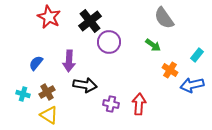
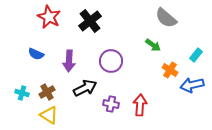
gray semicircle: moved 2 px right; rotated 15 degrees counterclockwise
purple circle: moved 2 px right, 19 px down
cyan rectangle: moved 1 px left
blue semicircle: moved 9 px up; rotated 105 degrees counterclockwise
black arrow: moved 3 px down; rotated 35 degrees counterclockwise
cyan cross: moved 1 px left, 1 px up
red arrow: moved 1 px right, 1 px down
